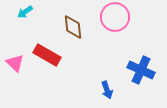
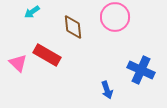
cyan arrow: moved 7 px right
pink triangle: moved 3 px right
